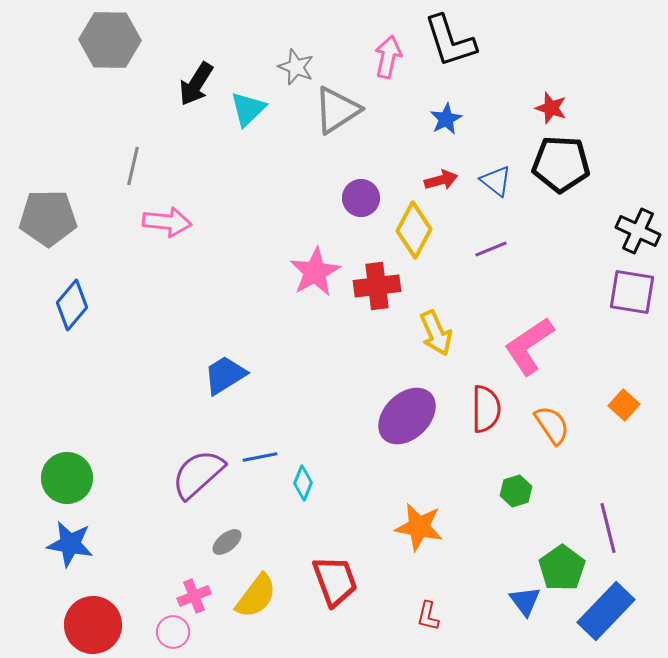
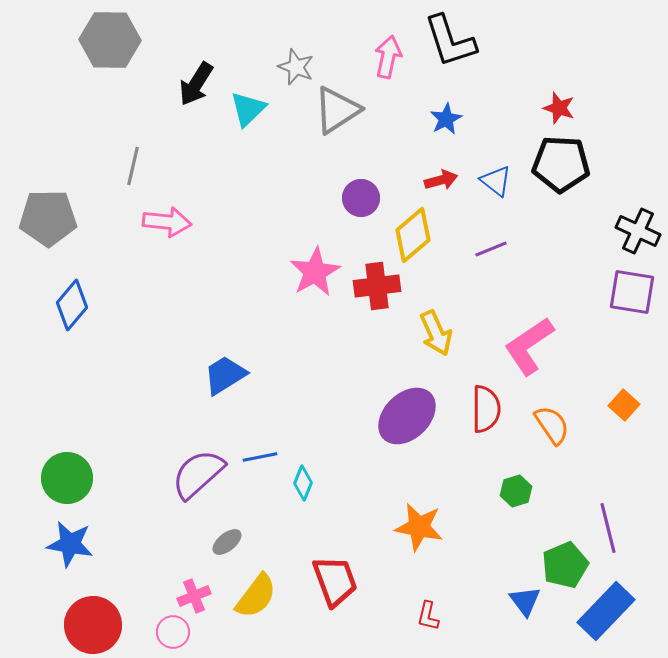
red star at (551, 108): moved 8 px right
yellow diamond at (414, 230): moved 1 px left, 5 px down; rotated 22 degrees clockwise
green pentagon at (562, 568): moved 3 px right, 3 px up; rotated 12 degrees clockwise
